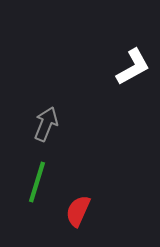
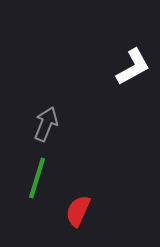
green line: moved 4 px up
